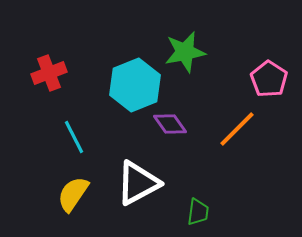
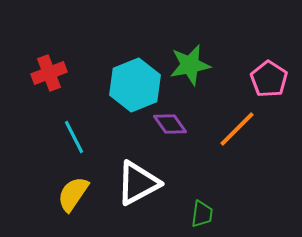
green star: moved 5 px right, 13 px down
green trapezoid: moved 4 px right, 2 px down
